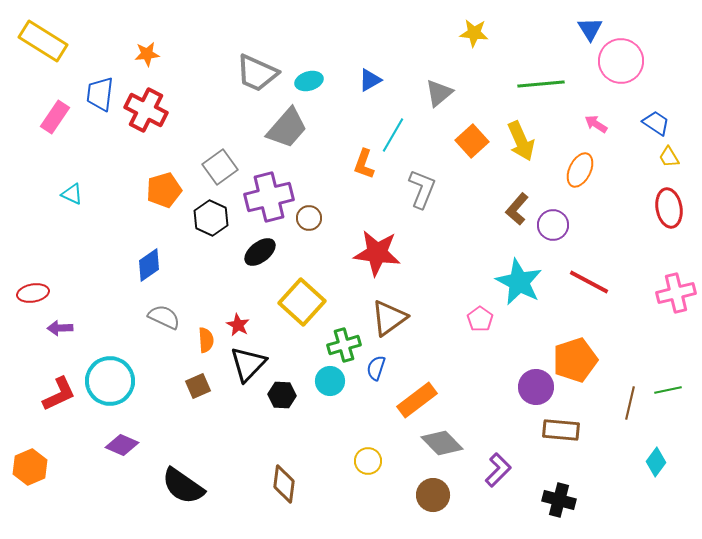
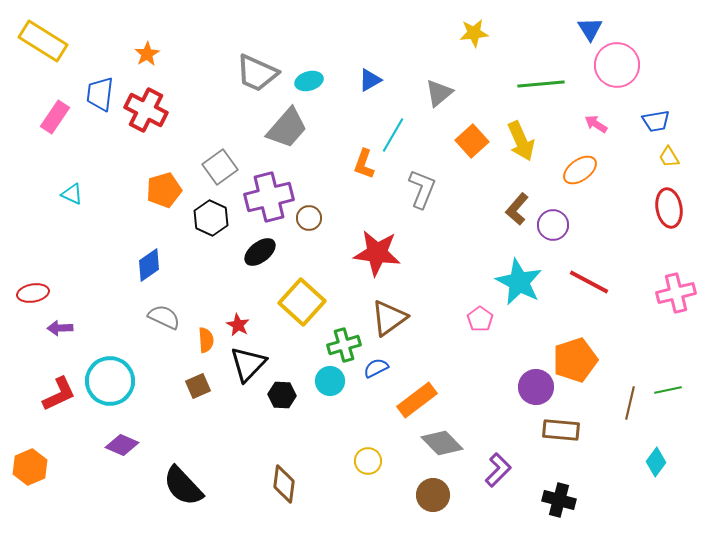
yellow star at (474, 33): rotated 12 degrees counterclockwise
orange star at (147, 54): rotated 25 degrees counterclockwise
pink circle at (621, 61): moved 4 px left, 4 px down
blue trapezoid at (656, 123): moved 2 px up; rotated 136 degrees clockwise
orange ellipse at (580, 170): rotated 28 degrees clockwise
blue semicircle at (376, 368): rotated 45 degrees clockwise
black semicircle at (183, 486): rotated 12 degrees clockwise
